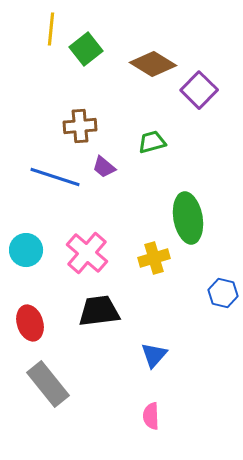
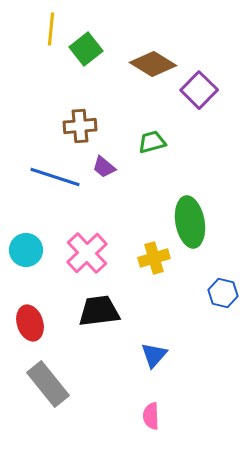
green ellipse: moved 2 px right, 4 px down
pink cross: rotated 6 degrees clockwise
